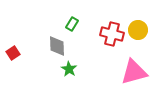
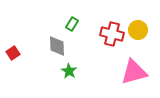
green star: moved 2 px down
